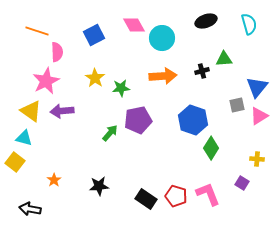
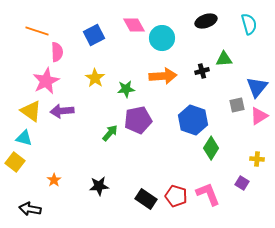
green star: moved 5 px right, 1 px down
